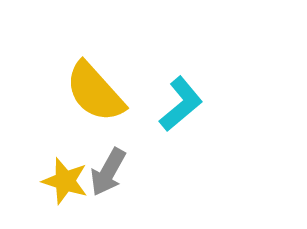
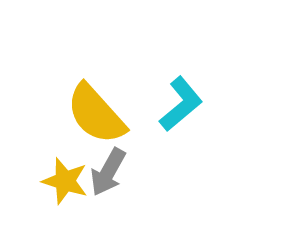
yellow semicircle: moved 1 px right, 22 px down
